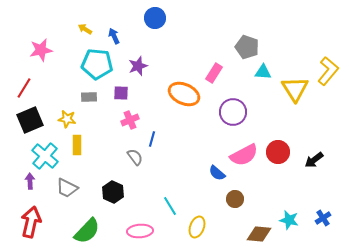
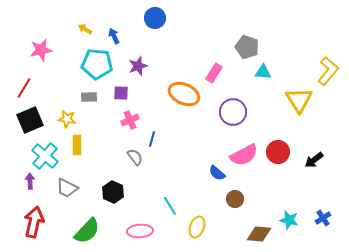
yellow triangle: moved 4 px right, 11 px down
red arrow: moved 3 px right
